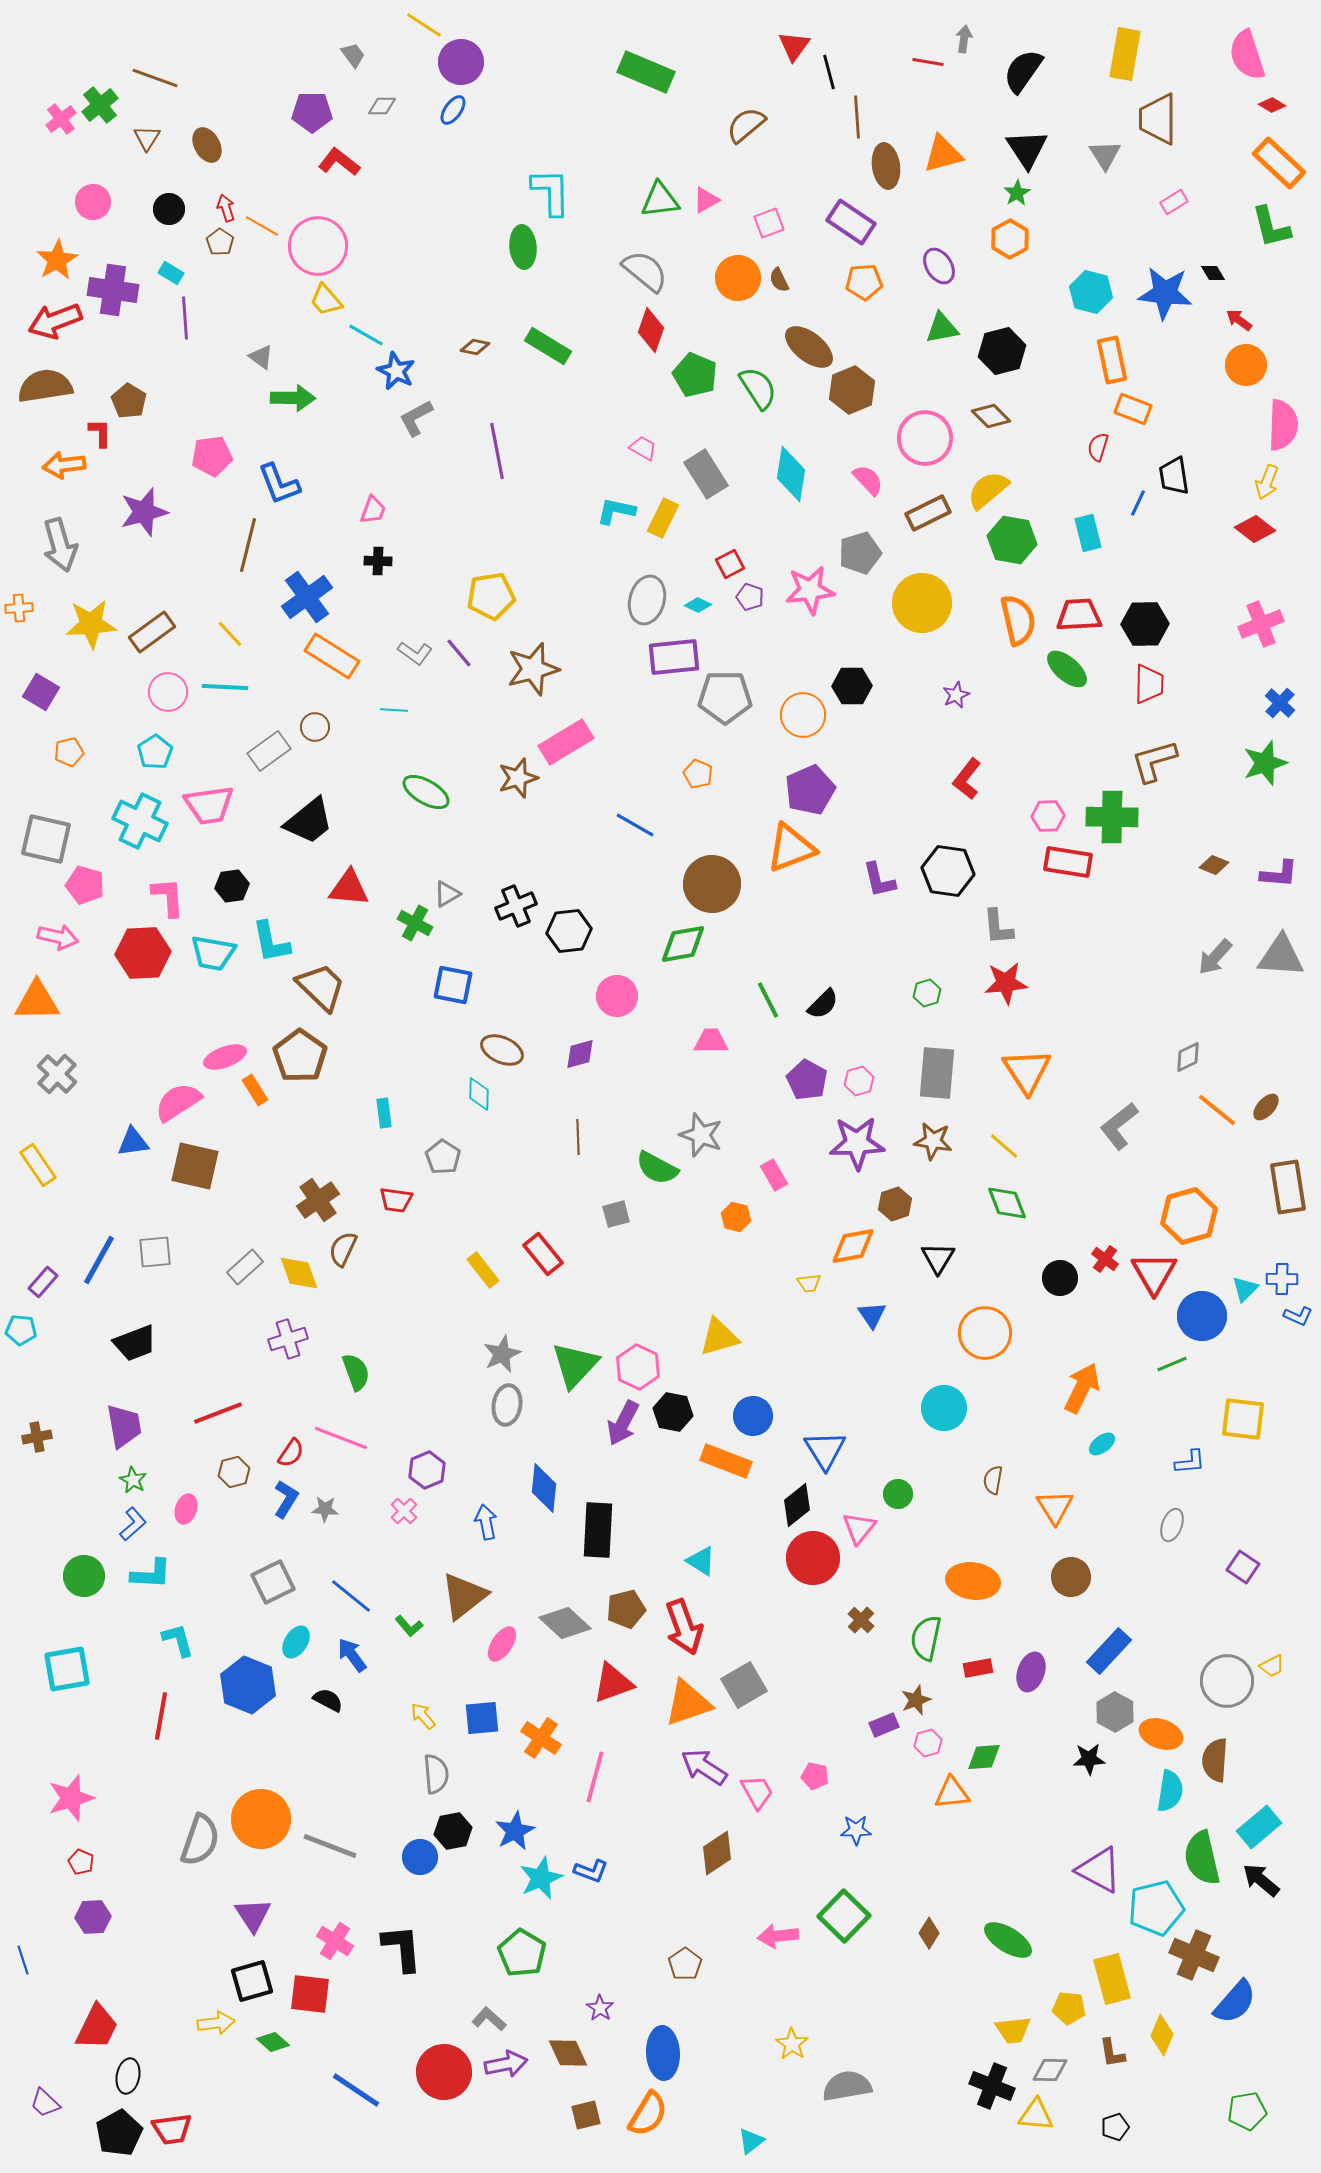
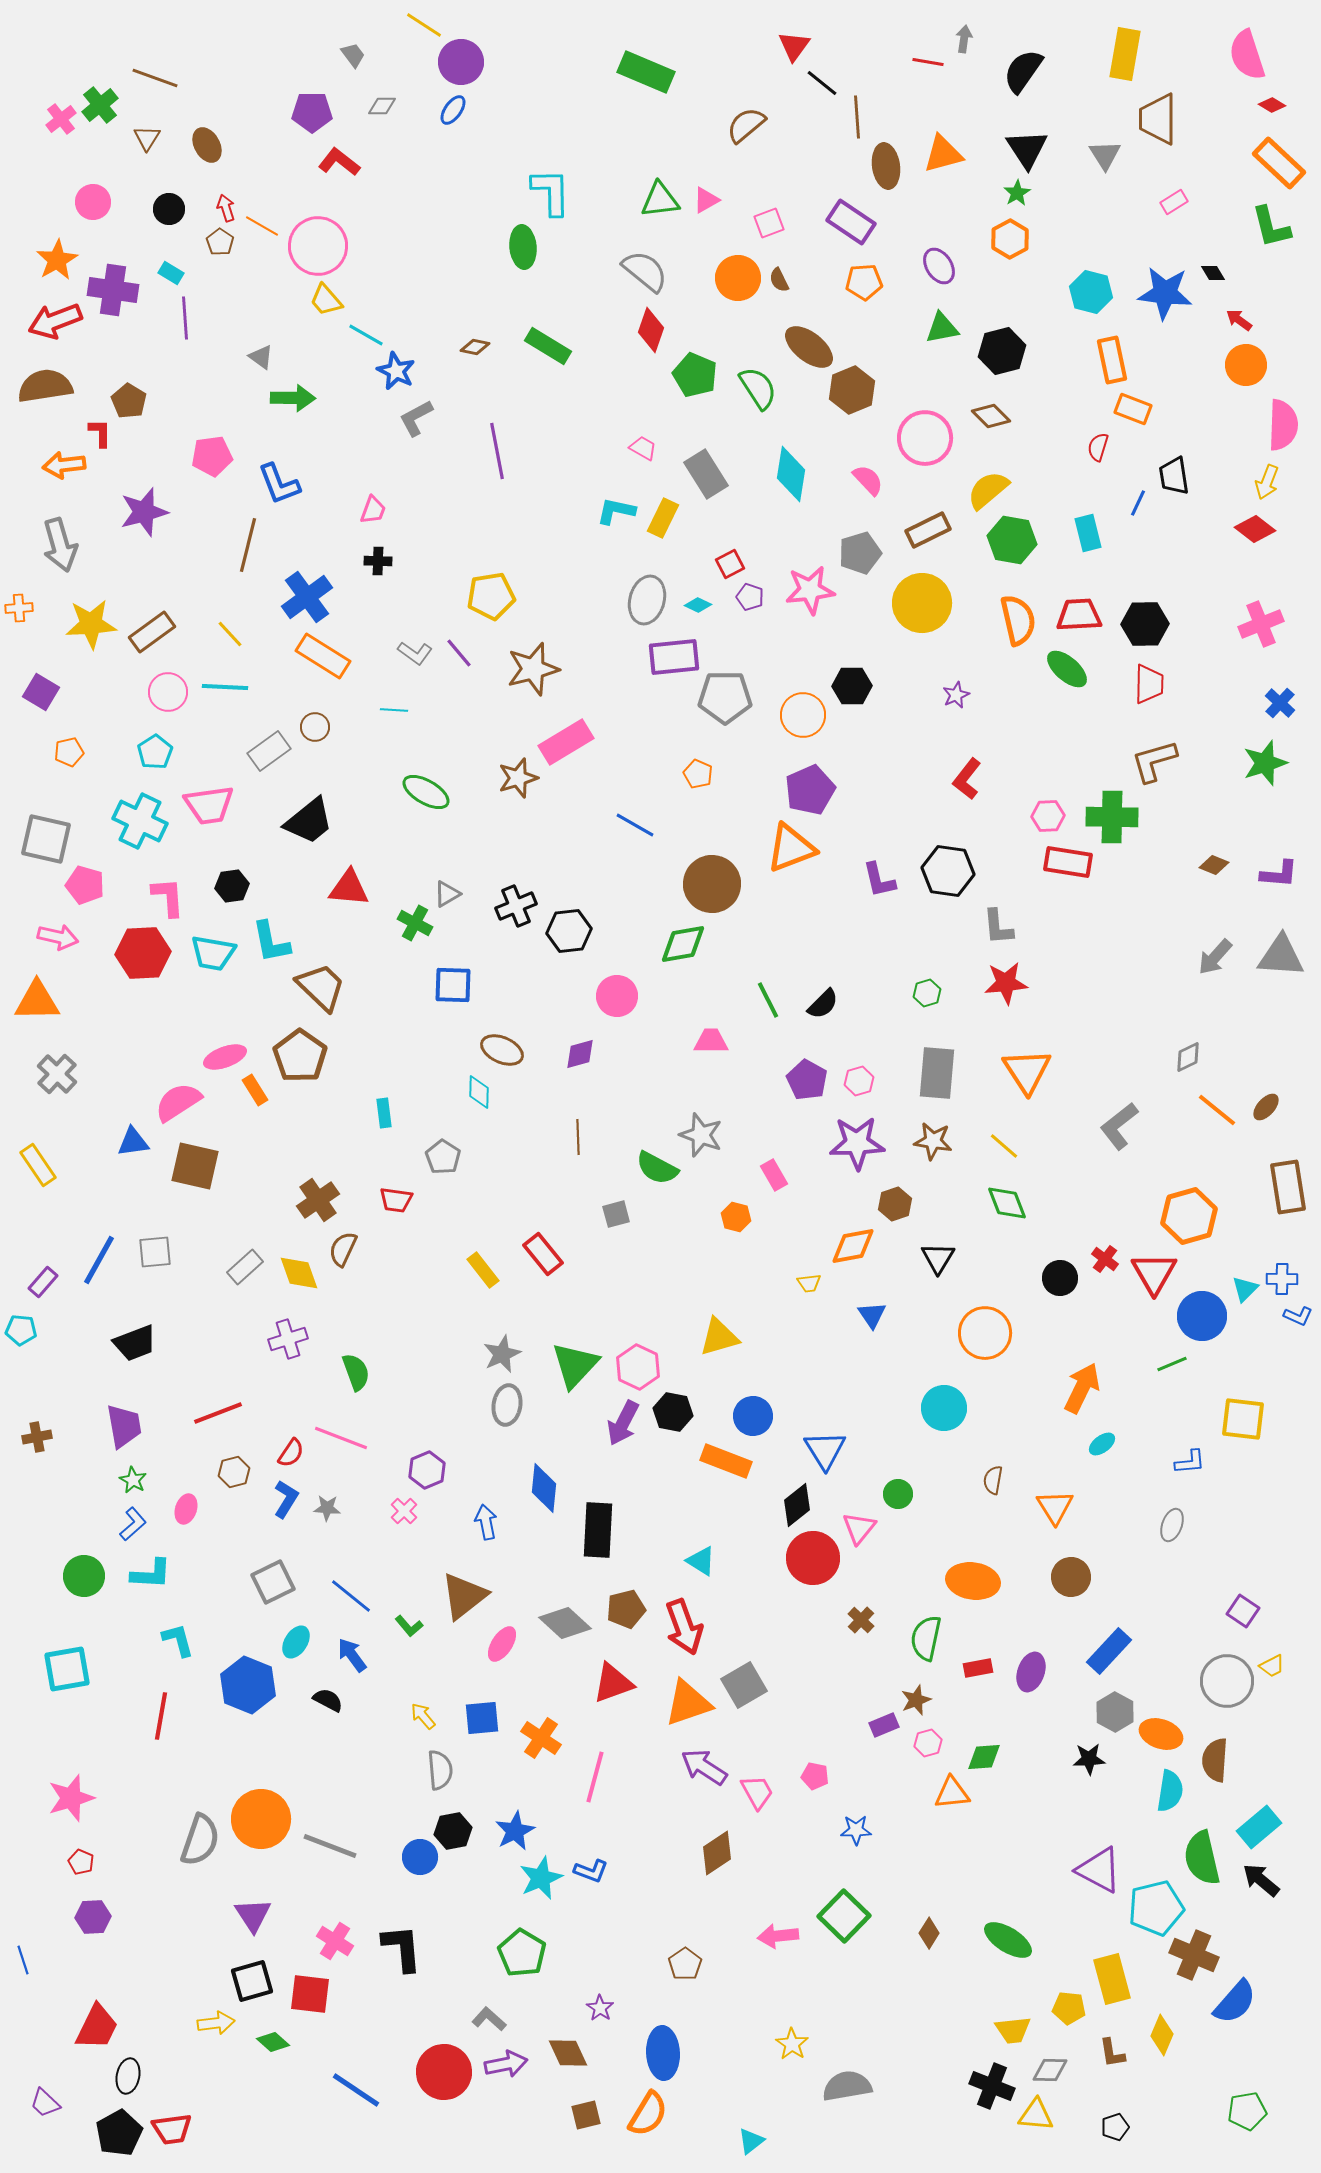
black line at (829, 72): moved 7 px left, 11 px down; rotated 36 degrees counterclockwise
brown rectangle at (928, 513): moved 17 px down
orange rectangle at (332, 656): moved 9 px left
blue square at (453, 985): rotated 9 degrees counterclockwise
cyan diamond at (479, 1094): moved 2 px up
gray star at (325, 1509): moved 2 px right, 1 px up
purple square at (1243, 1567): moved 44 px down
gray semicircle at (436, 1774): moved 4 px right, 4 px up
